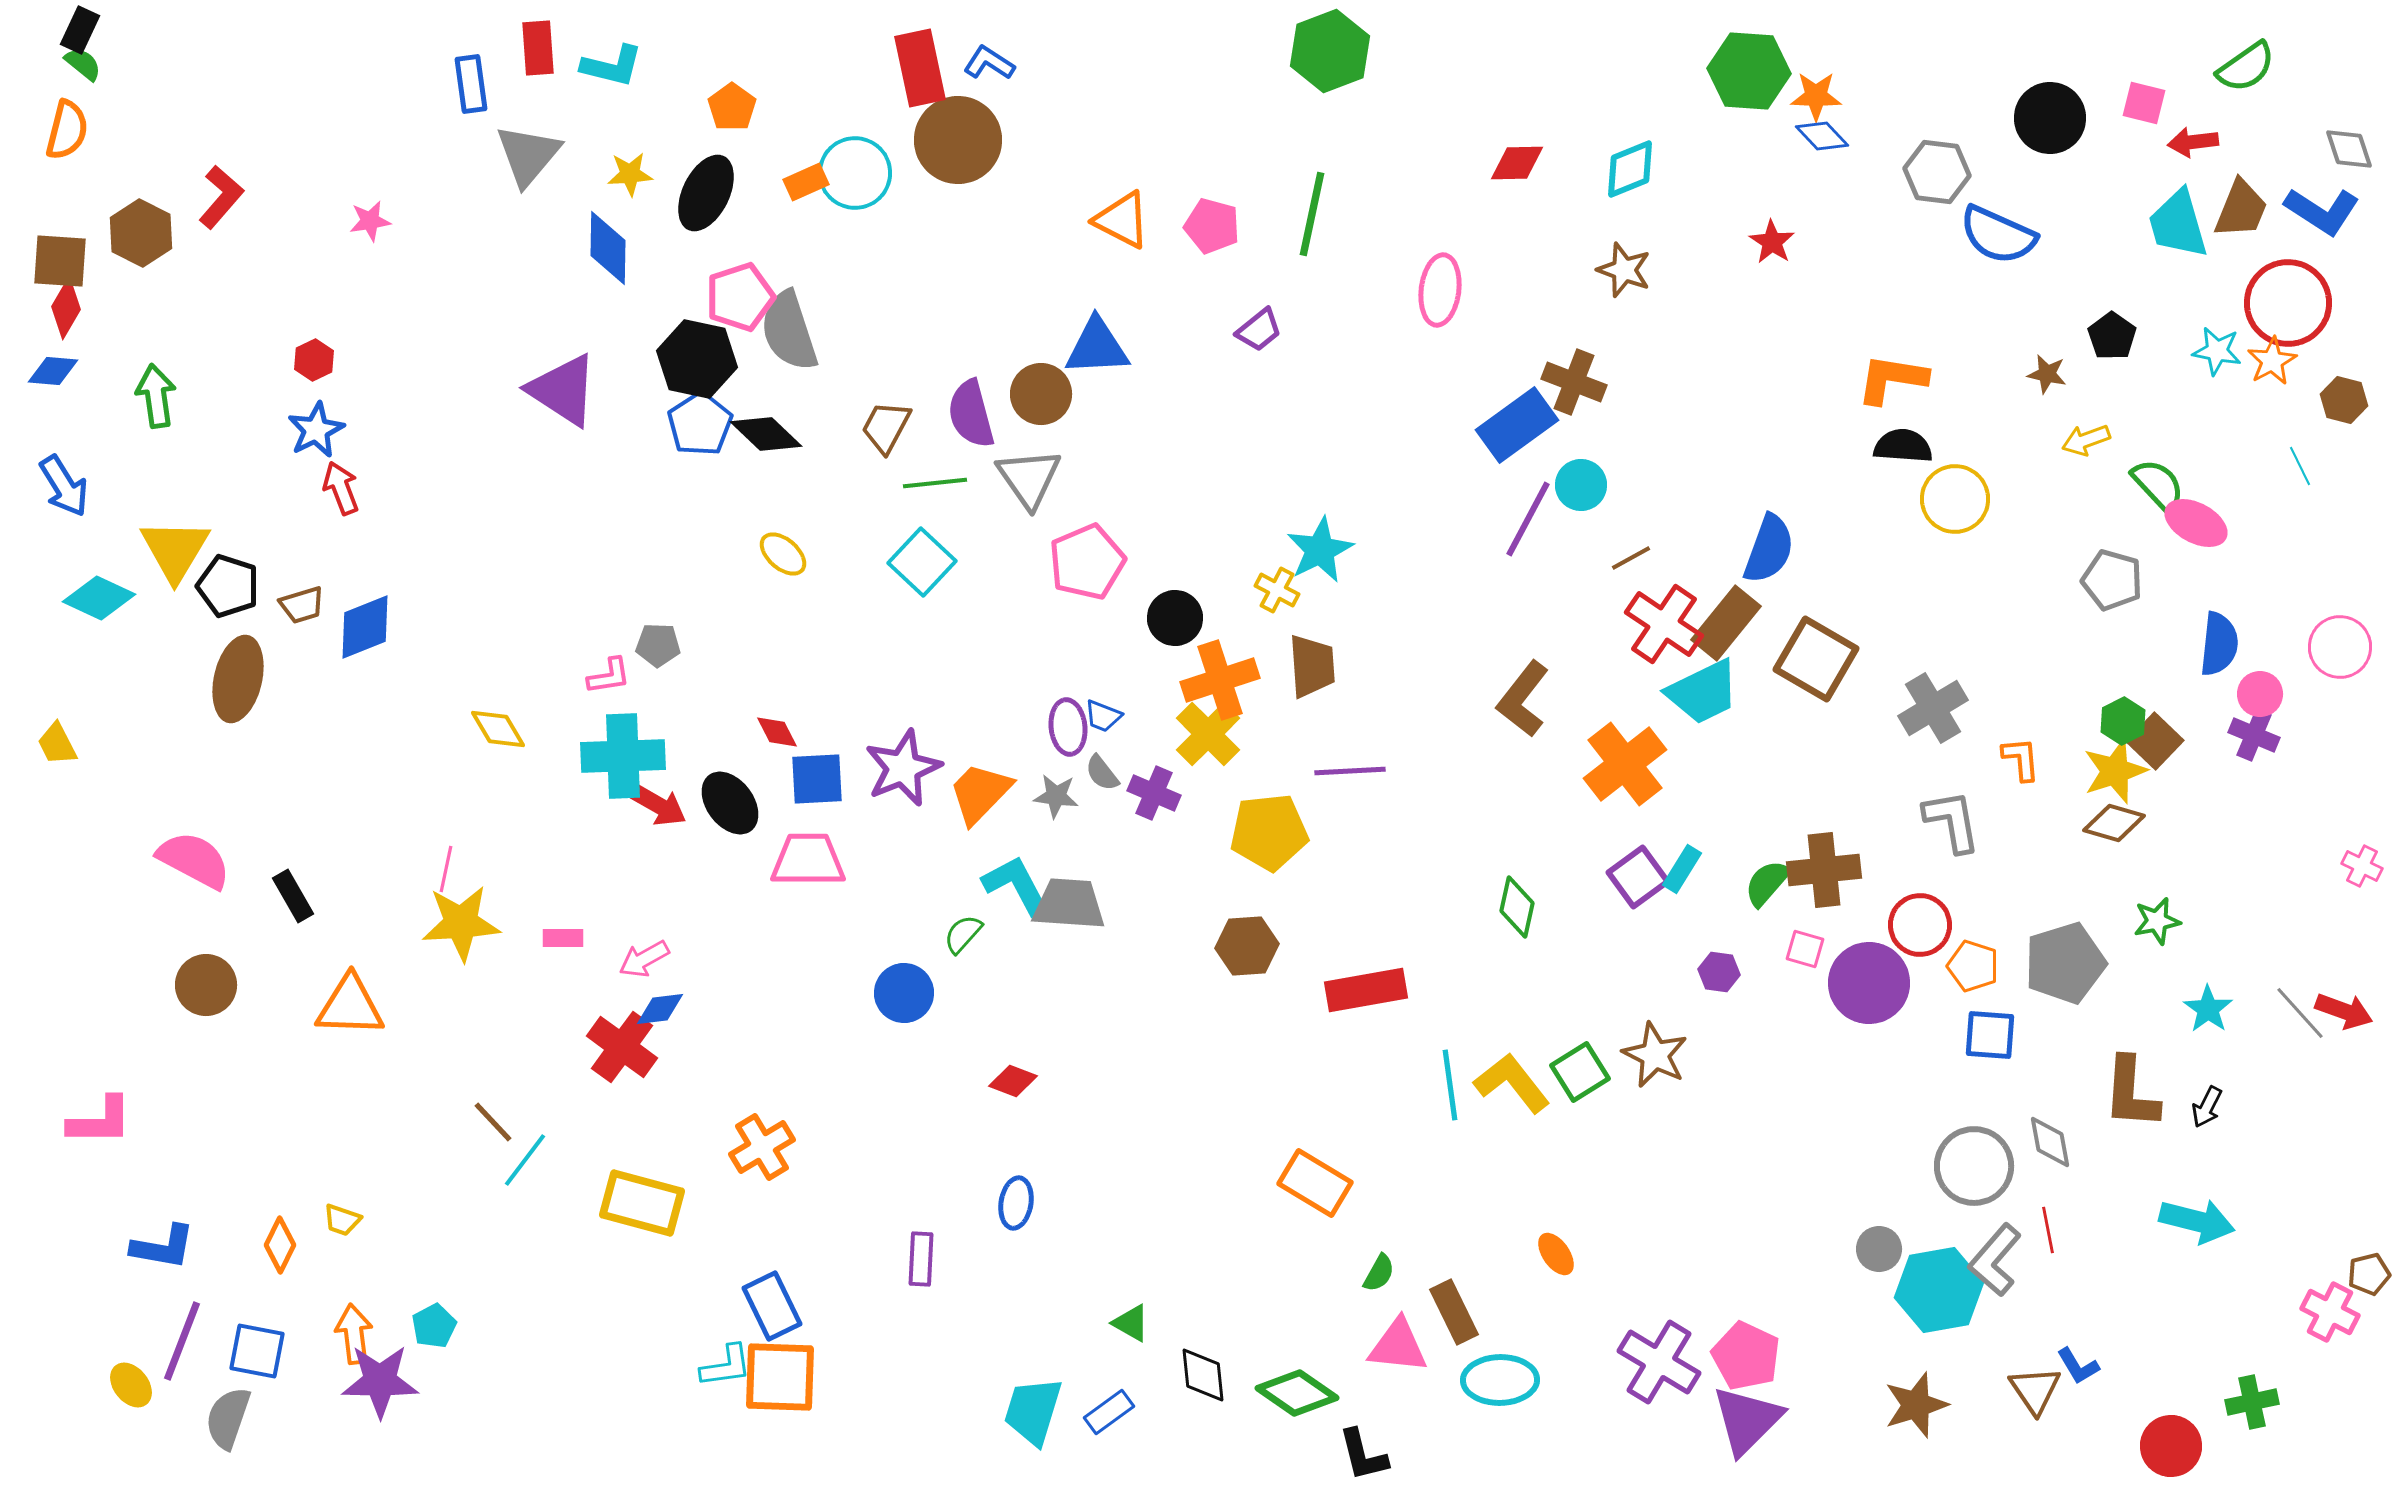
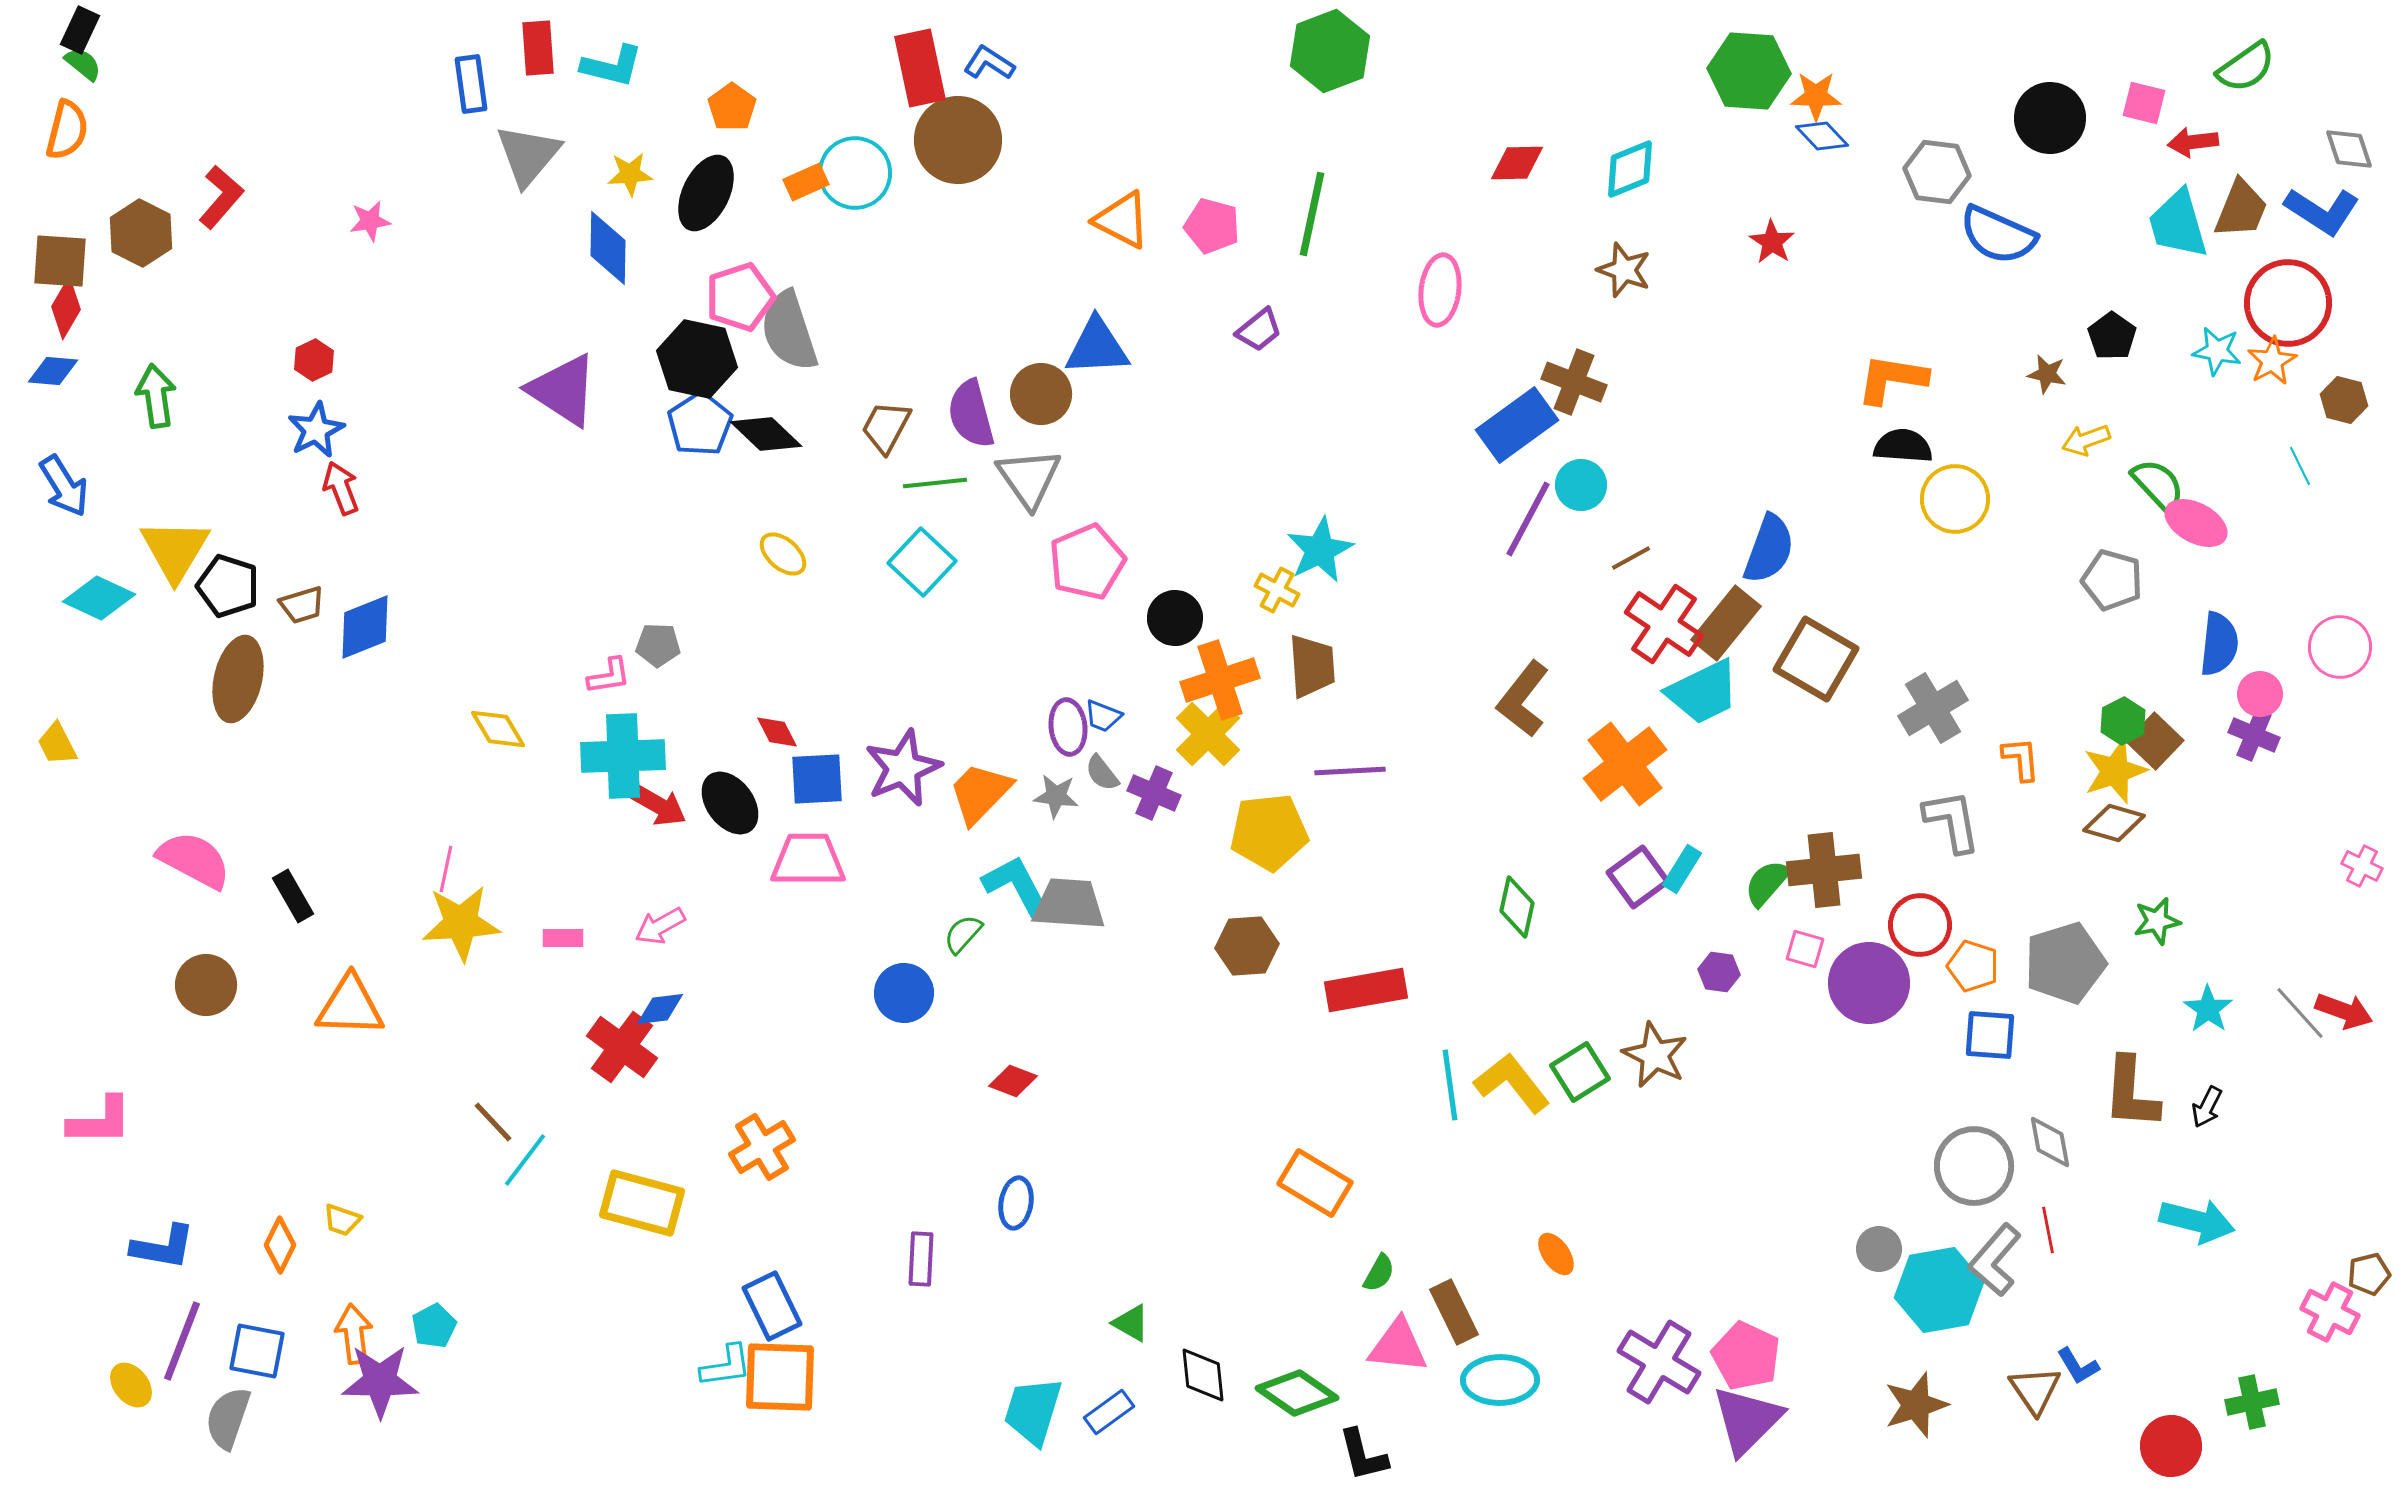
pink arrow at (644, 959): moved 16 px right, 33 px up
